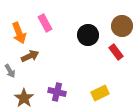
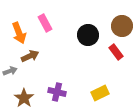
gray arrow: rotated 80 degrees counterclockwise
